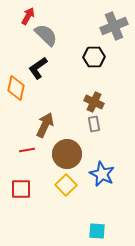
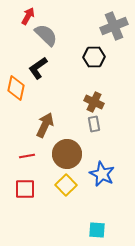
red line: moved 6 px down
red square: moved 4 px right
cyan square: moved 1 px up
